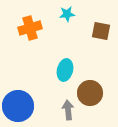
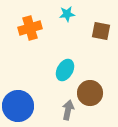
cyan ellipse: rotated 15 degrees clockwise
gray arrow: rotated 18 degrees clockwise
